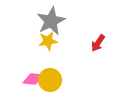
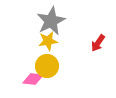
yellow circle: moved 3 px left, 14 px up
